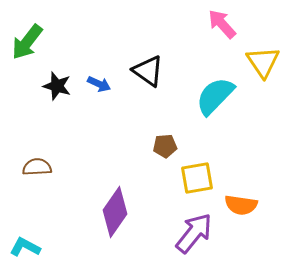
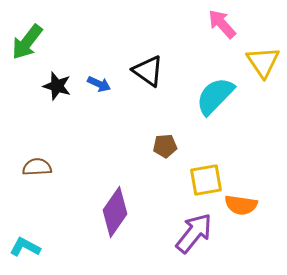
yellow square: moved 9 px right, 2 px down
